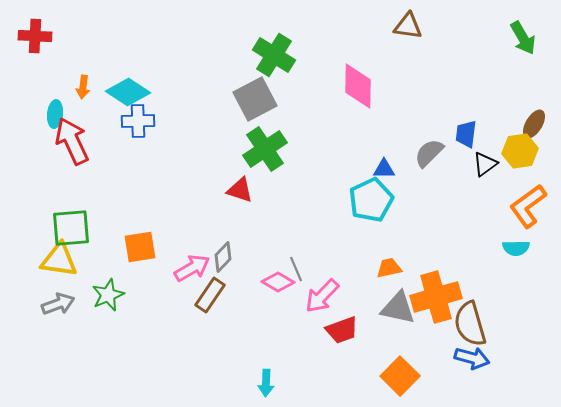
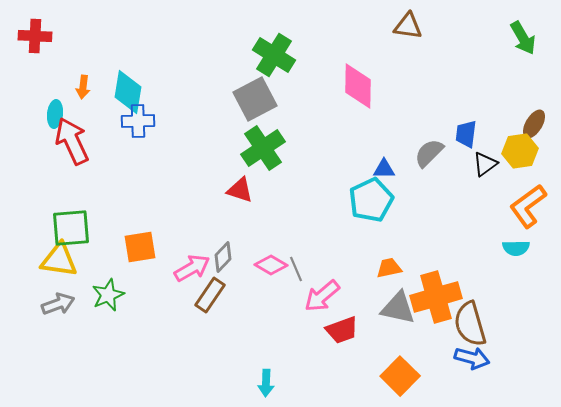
cyan diamond at (128, 92): rotated 66 degrees clockwise
green cross at (265, 149): moved 2 px left, 1 px up
pink diamond at (278, 282): moved 7 px left, 17 px up
pink arrow at (322, 296): rotated 6 degrees clockwise
